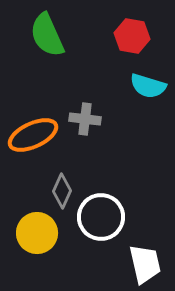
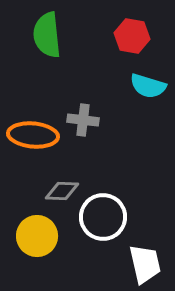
green semicircle: rotated 18 degrees clockwise
gray cross: moved 2 px left, 1 px down
orange ellipse: rotated 30 degrees clockwise
gray diamond: rotated 68 degrees clockwise
white circle: moved 2 px right
yellow circle: moved 3 px down
